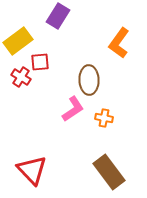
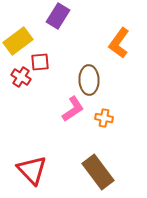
brown rectangle: moved 11 px left
